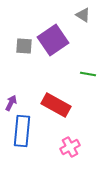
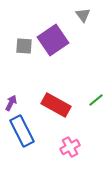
gray triangle: rotated 21 degrees clockwise
green line: moved 8 px right, 26 px down; rotated 49 degrees counterclockwise
blue rectangle: rotated 32 degrees counterclockwise
